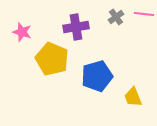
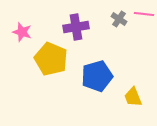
gray cross: moved 3 px right, 2 px down; rotated 21 degrees counterclockwise
yellow pentagon: moved 1 px left
